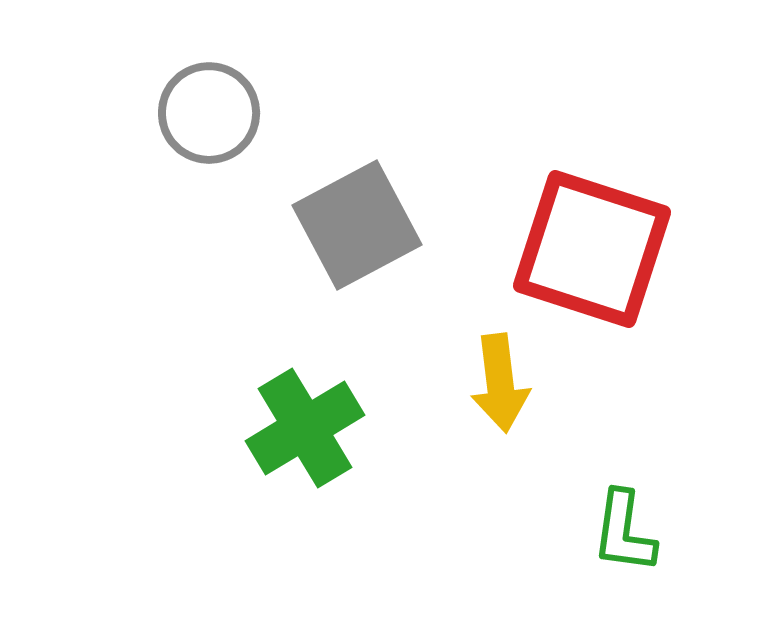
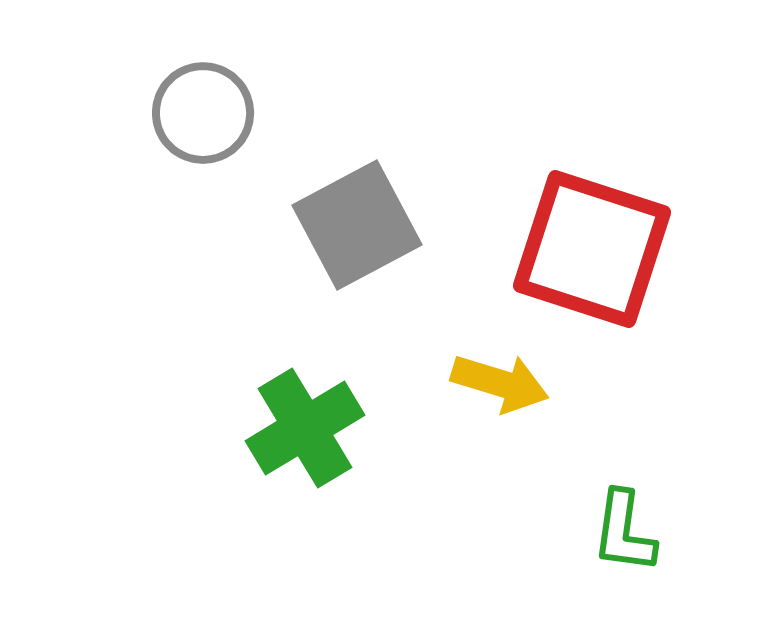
gray circle: moved 6 px left
yellow arrow: rotated 66 degrees counterclockwise
